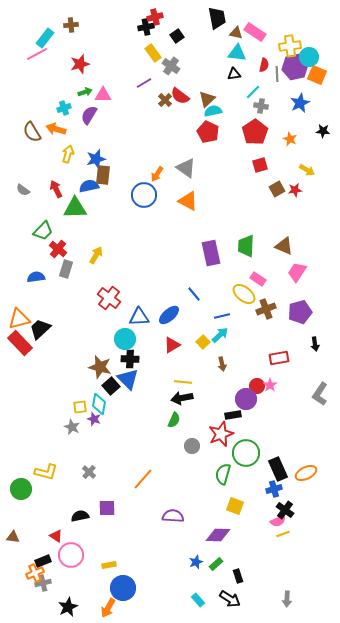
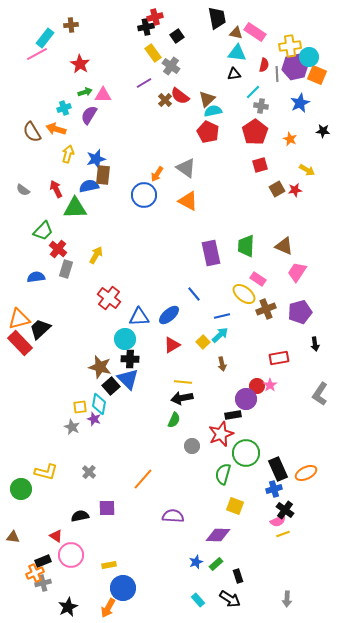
red star at (80, 64): rotated 24 degrees counterclockwise
